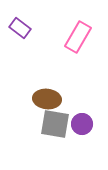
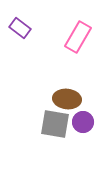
brown ellipse: moved 20 px right
purple circle: moved 1 px right, 2 px up
